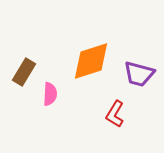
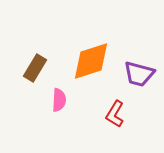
brown rectangle: moved 11 px right, 4 px up
pink semicircle: moved 9 px right, 6 px down
